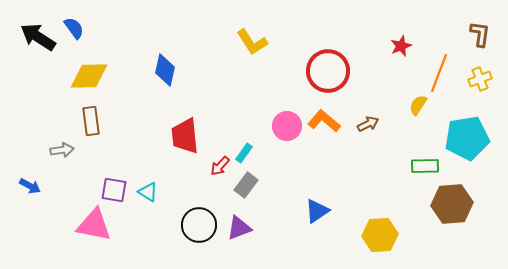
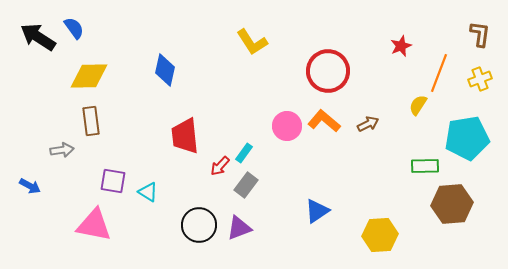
purple square: moved 1 px left, 9 px up
